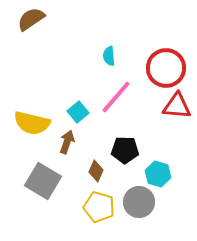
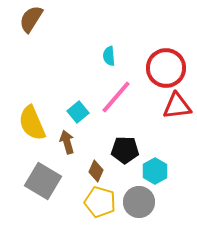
brown semicircle: rotated 24 degrees counterclockwise
red triangle: rotated 12 degrees counterclockwise
yellow semicircle: rotated 54 degrees clockwise
brown arrow: rotated 35 degrees counterclockwise
cyan hexagon: moved 3 px left, 3 px up; rotated 15 degrees clockwise
yellow pentagon: moved 1 px right, 5 px up
